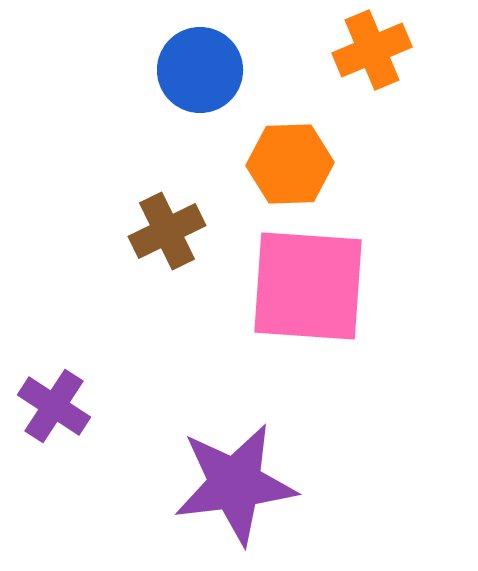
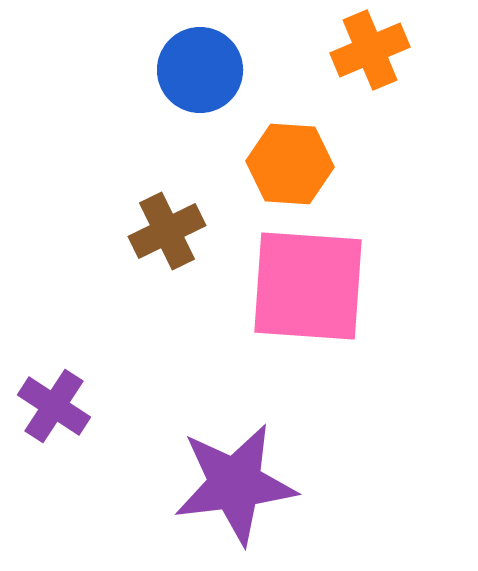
orange cross: moved 2 px left
orange hexagon: rotated 6 degrees clockwise
